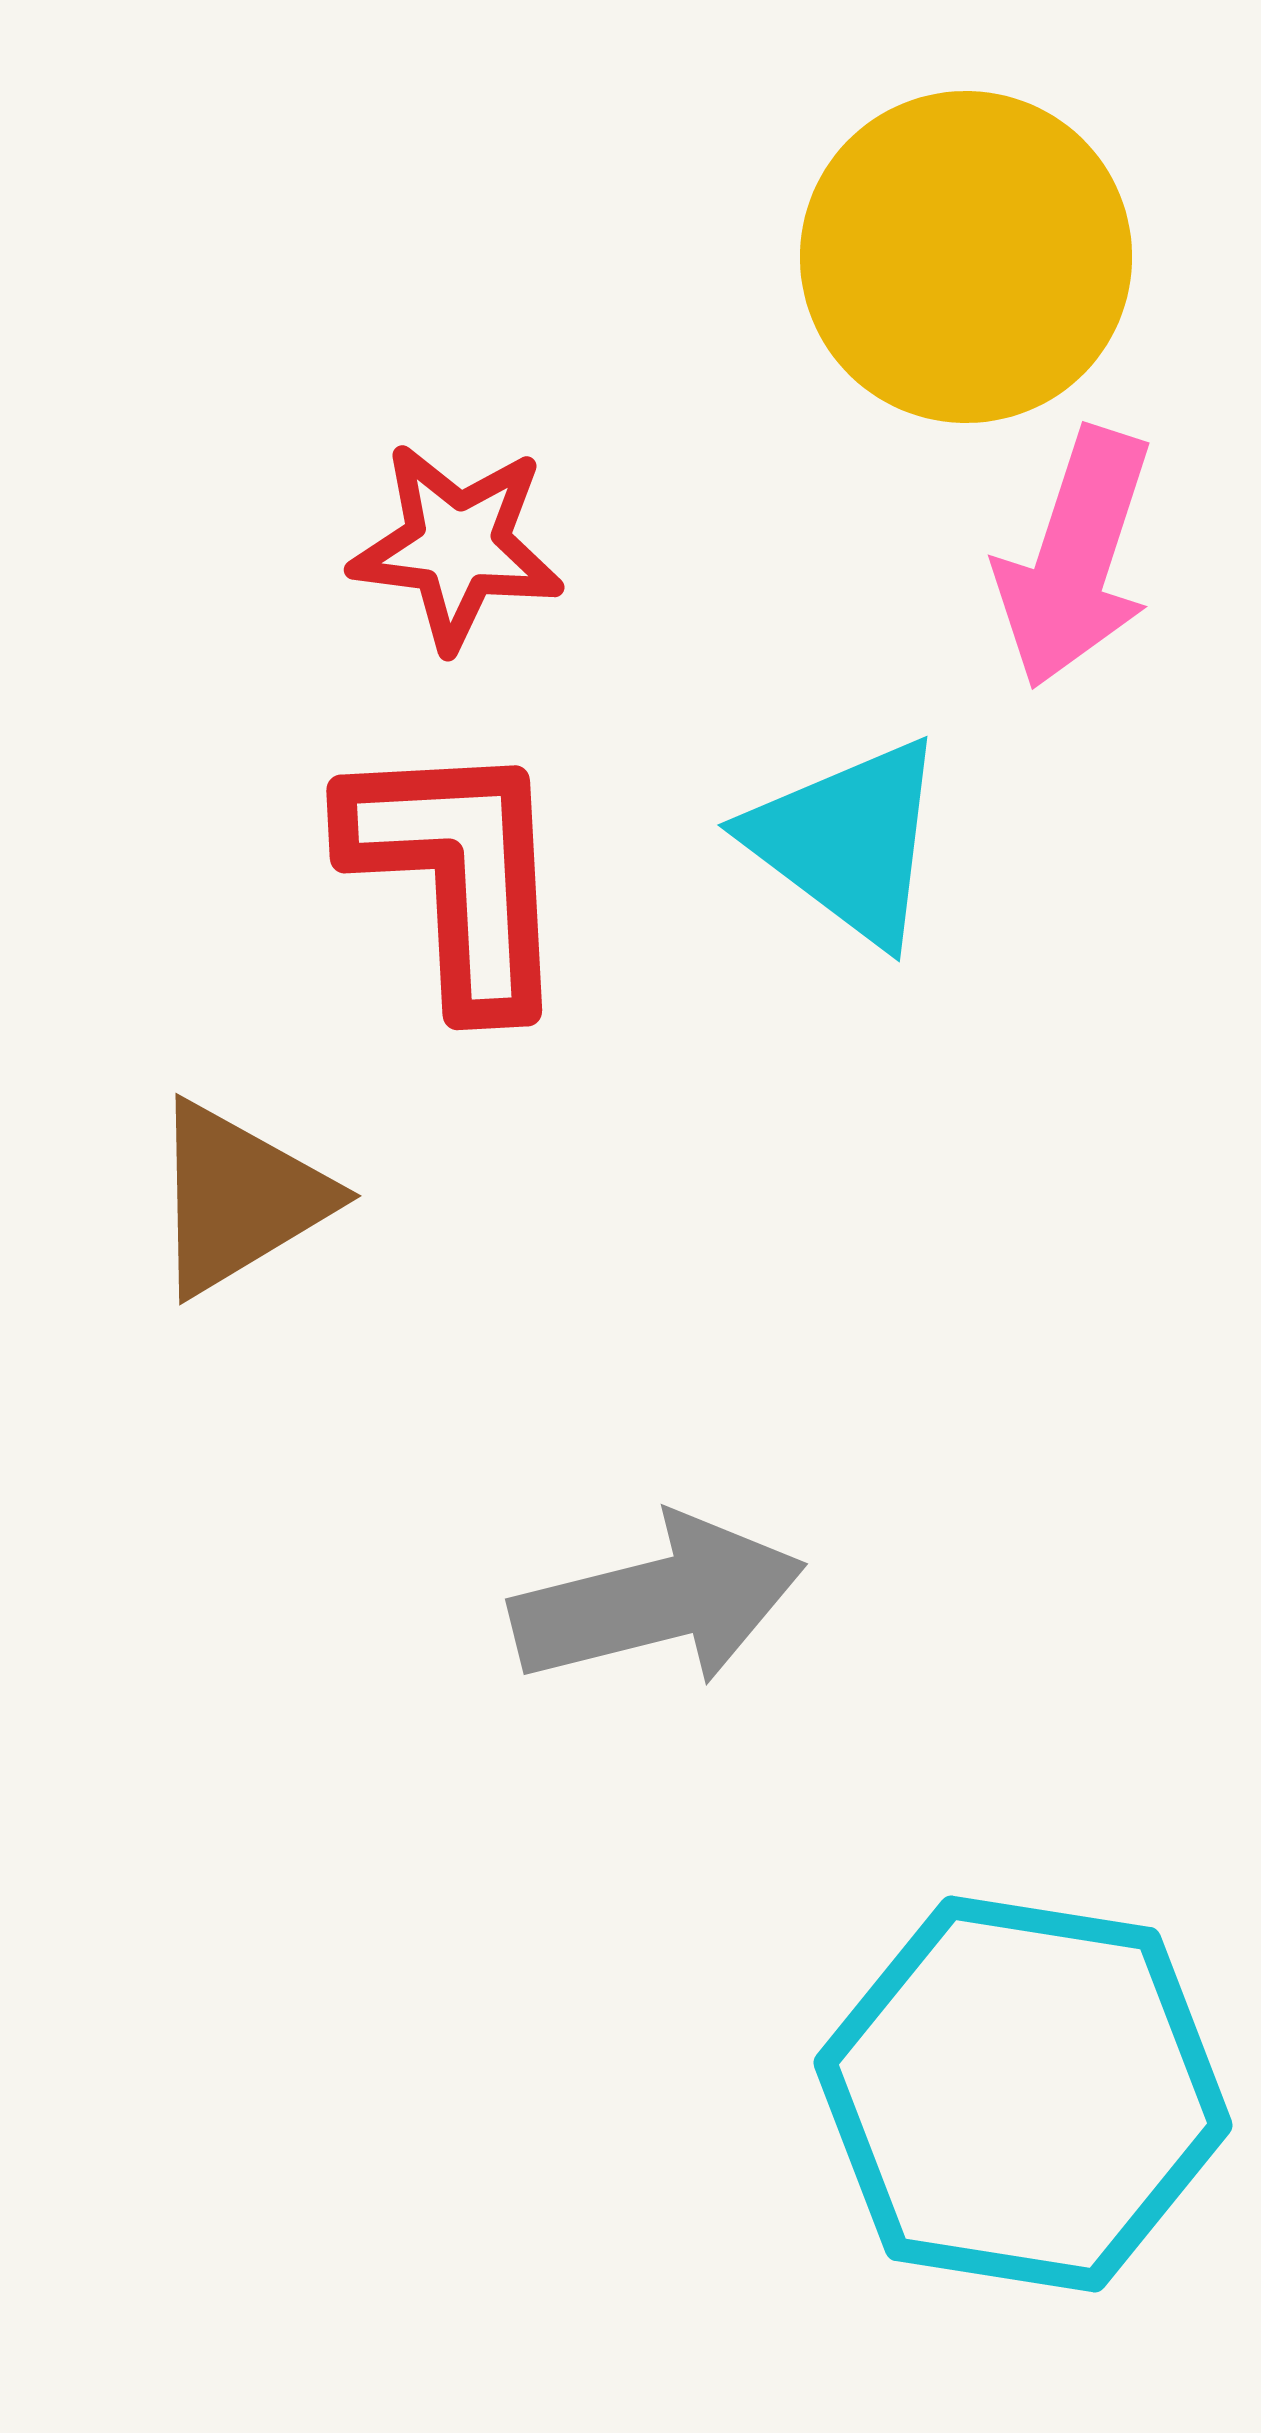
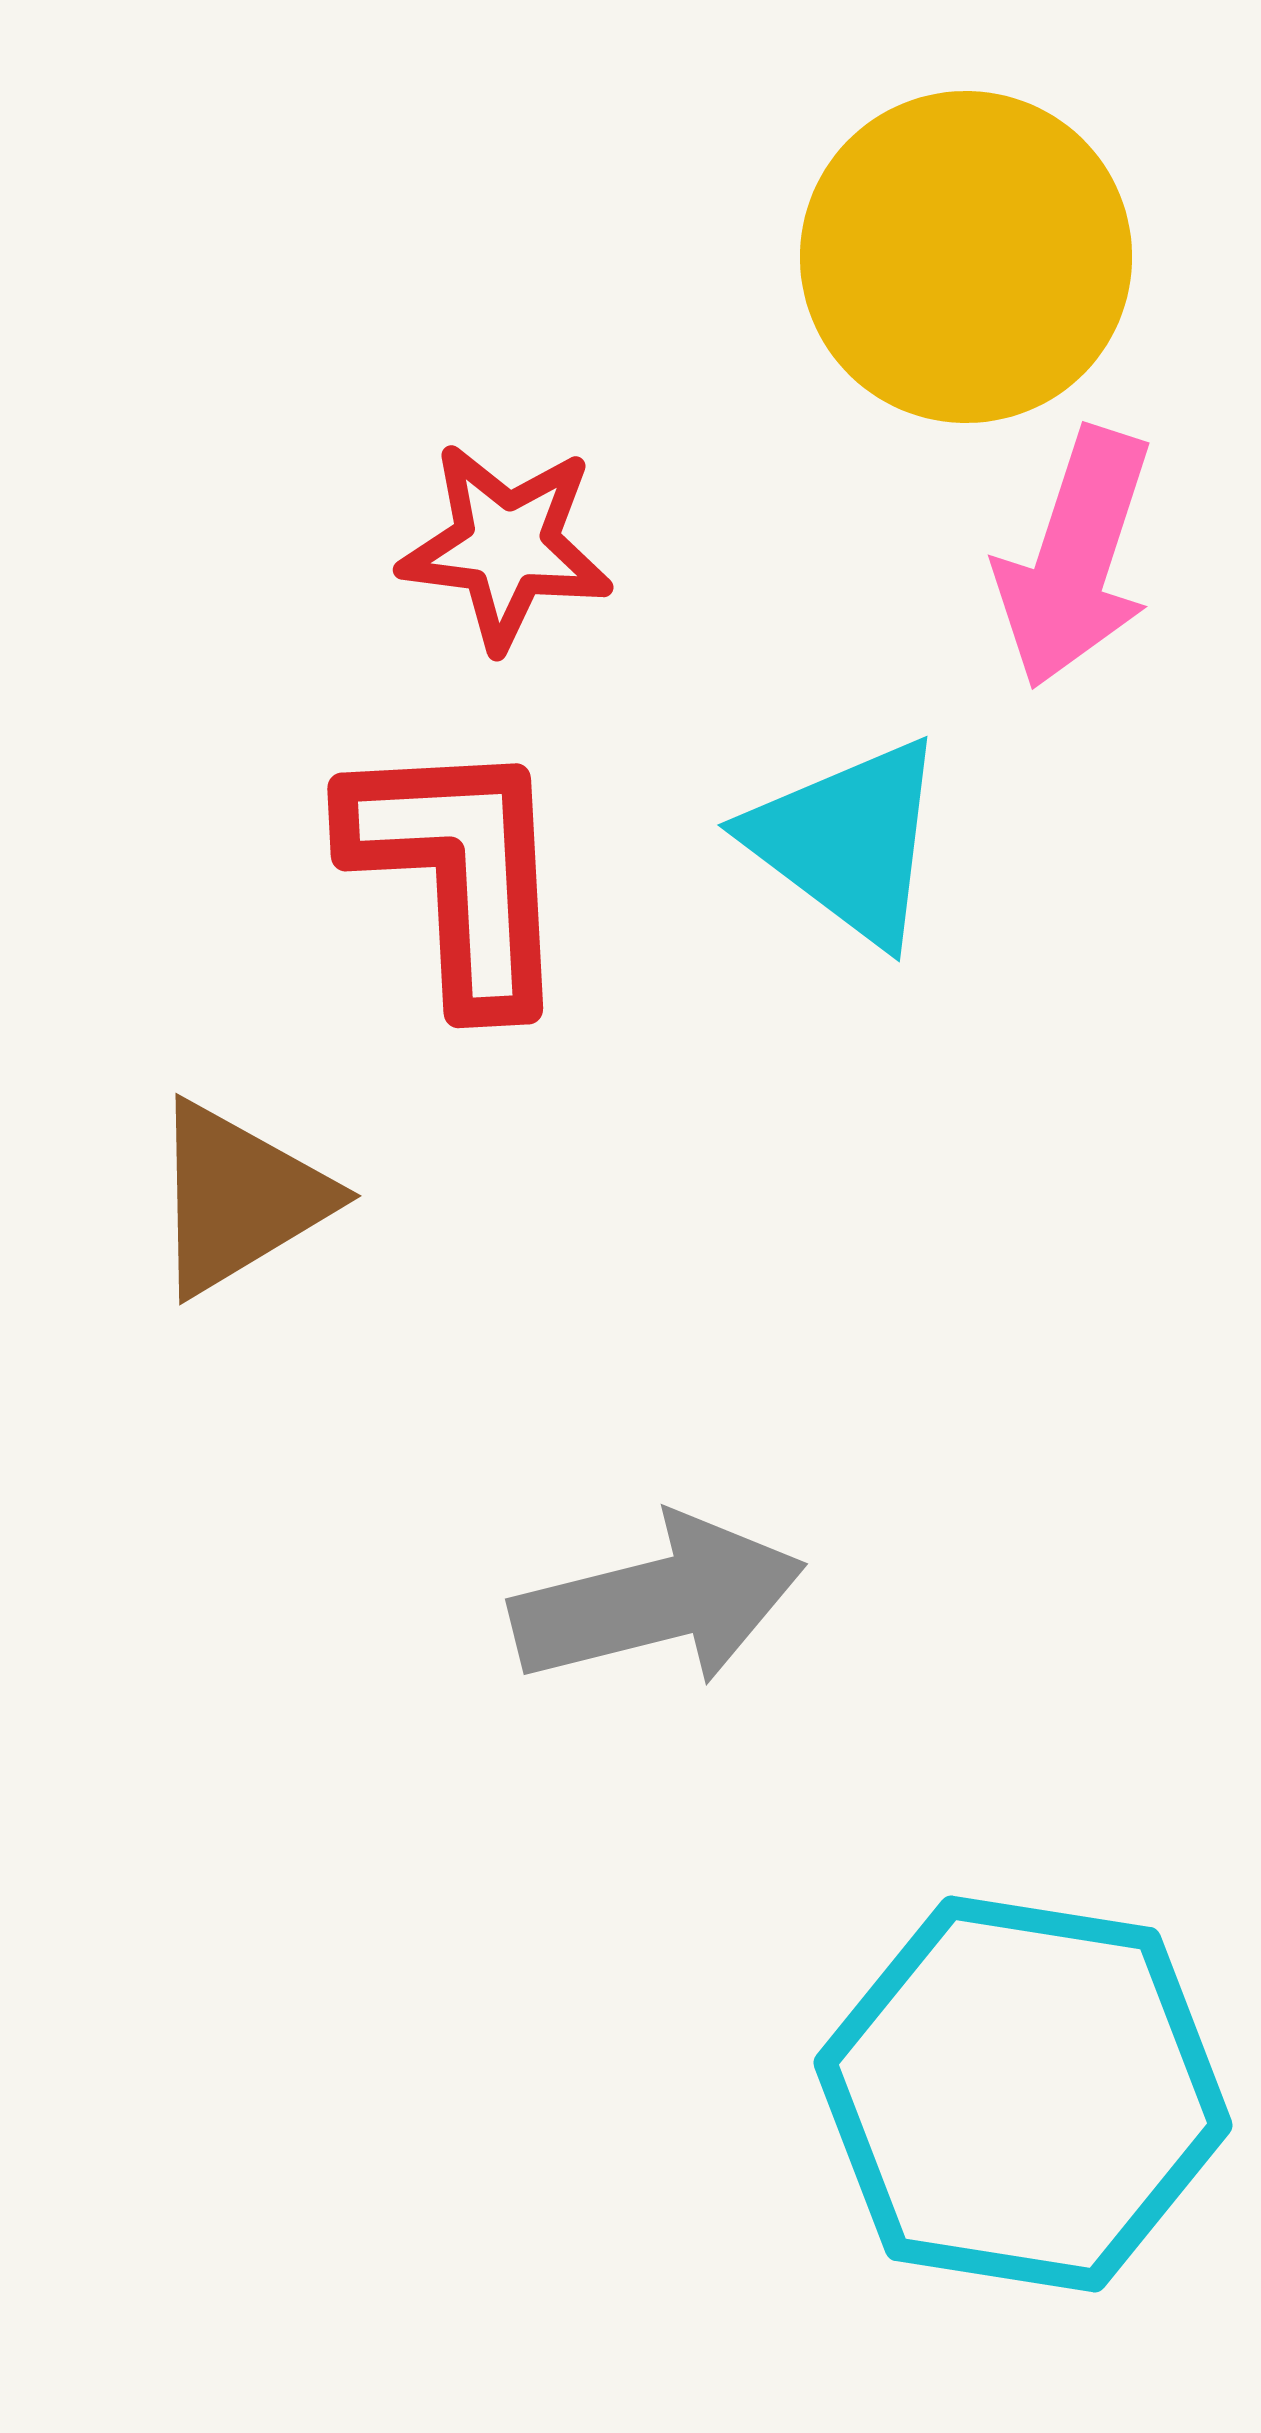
red star: moved 49 px right
red L-shape: moved 1 px right, 2 px up
